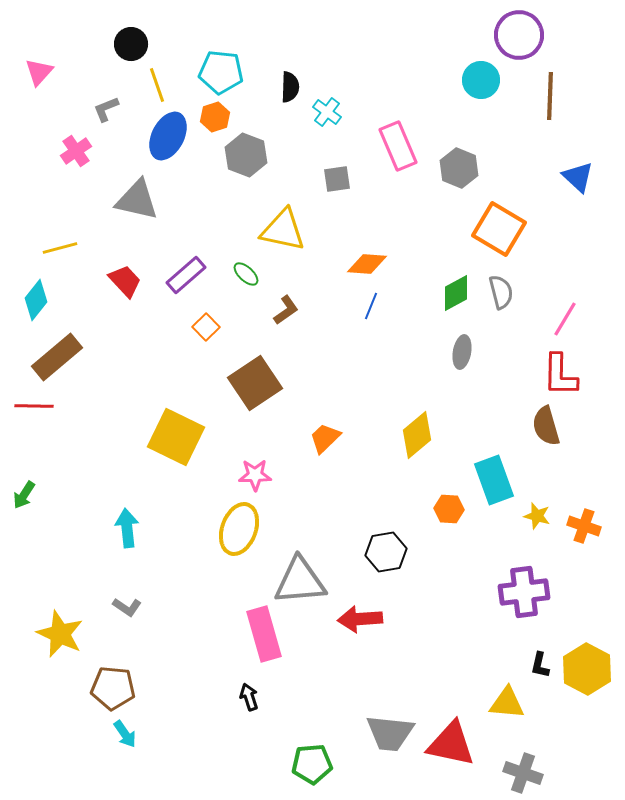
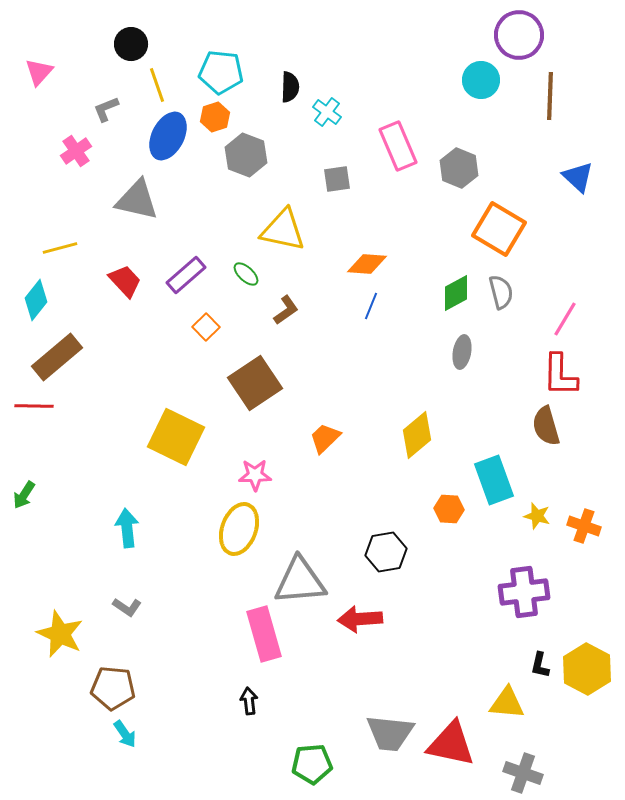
black arrow at (249, 697): moved 4 px down; rotated 12 degrees clockwise
